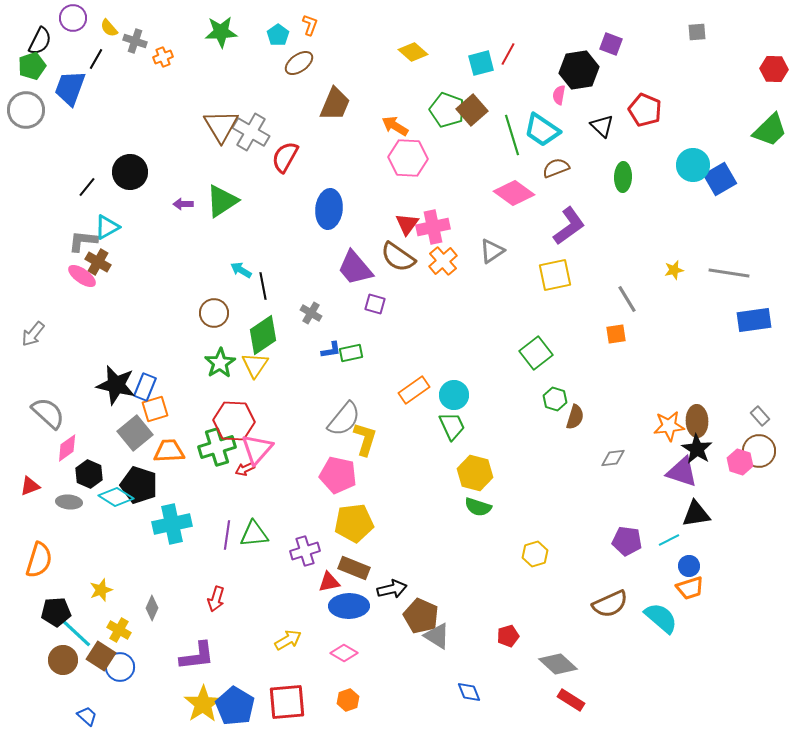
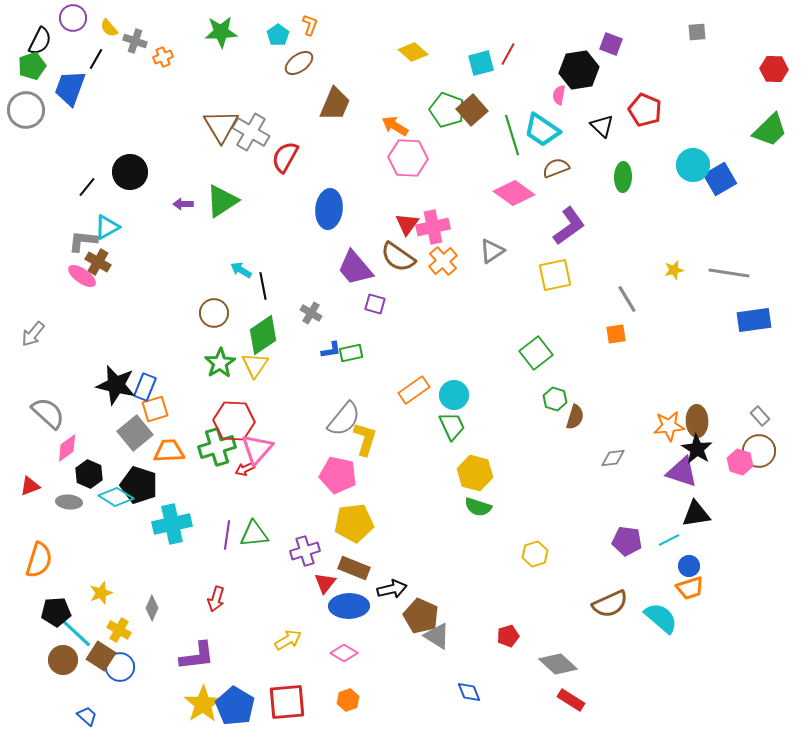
red triangle at (329, 582): moved 4 px left, 1 px down; rotated 40 degrees counterclockwise
yellow star at (101, 590): moved 3 px down
